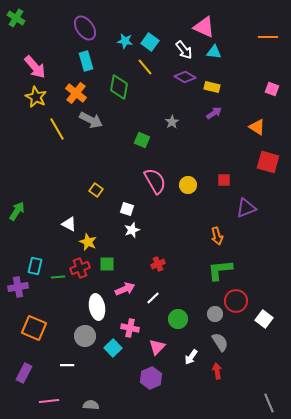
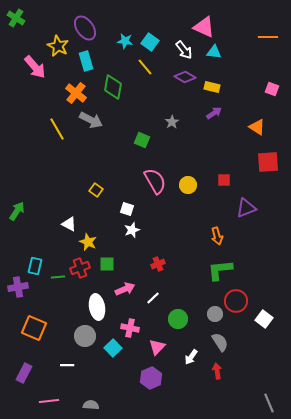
green diamond at (119, 87): moved 6 px left
yellow star at (36, 97): moved 22 px right, 51 px up
red square at (268, 162): rotated 20 degrees counterclockwise
